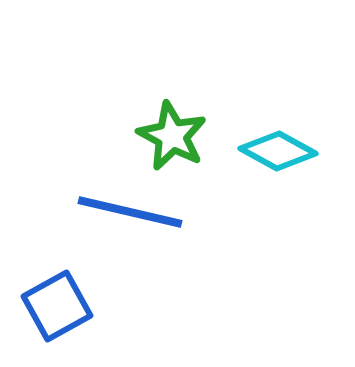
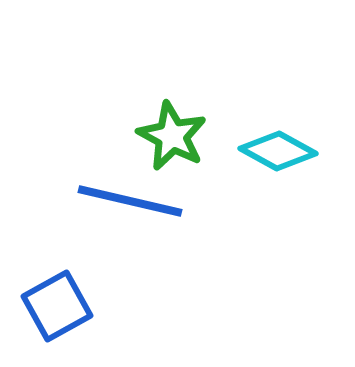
blue line: moved 11 px up
